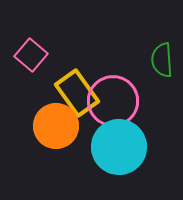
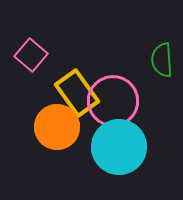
orange circle: moved 1 px right, 1 px down
